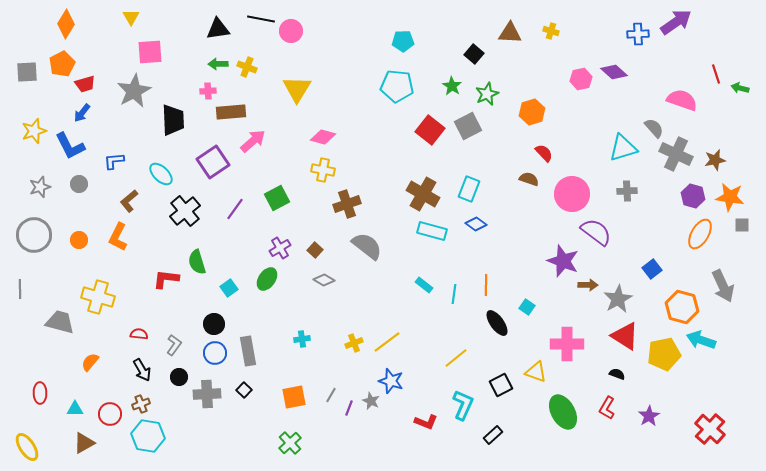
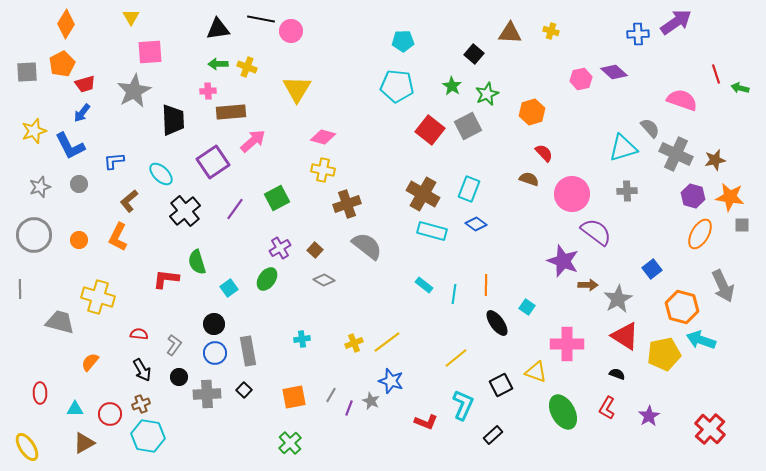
gray semicircle at (654, 128): moved 4 px left
